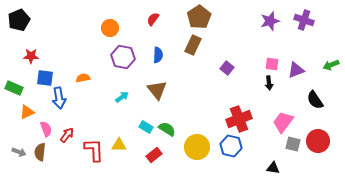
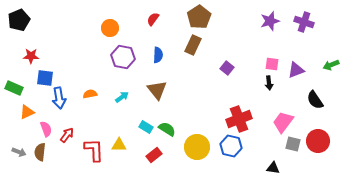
purple cross: moved 2 px down
orange semicircle: moved 7 px right, 16 px down
